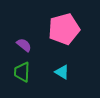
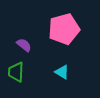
green trapezoid: moved 6 px left
